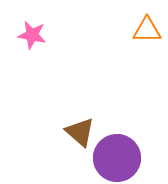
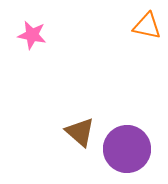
orange triangle: moved 4 px up; rotated 12 degrees clockwise
purple circle: moved 10 px right, 9 px up
